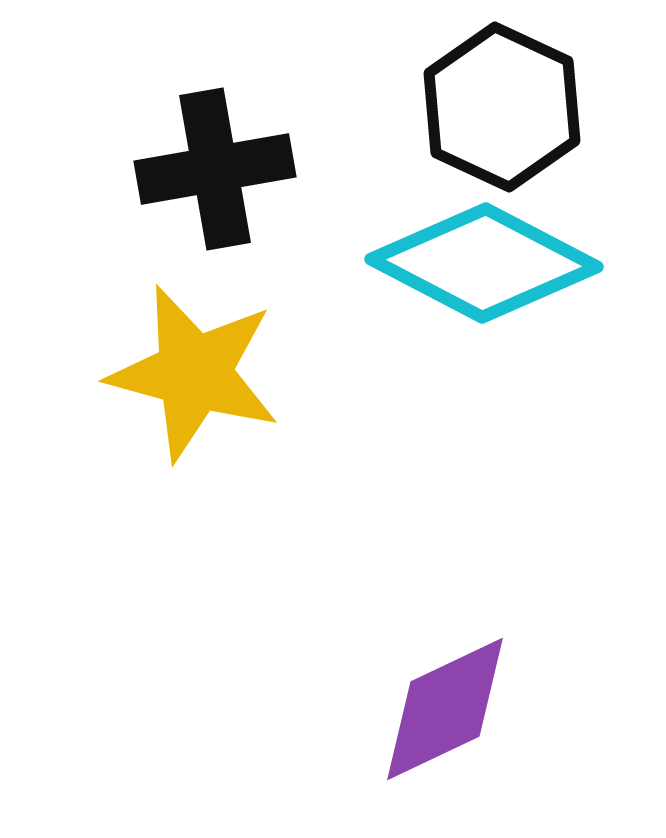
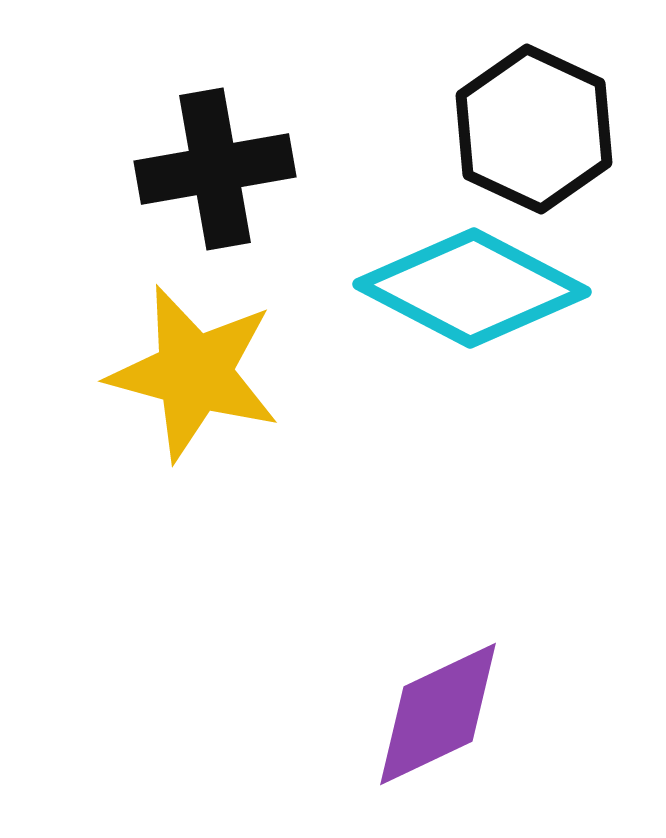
black hexagon: moved 32 px right, 22 px down
cyan diamond: moved 12 px left, 25 px down
purple diamond: moved 7 px left, 5 px down
